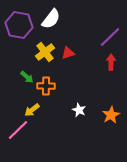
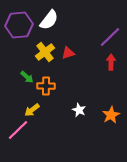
white semicircle: moved 2 px left, 1 px down
purple hexagon: rotated 16 degrees counterclockwise
